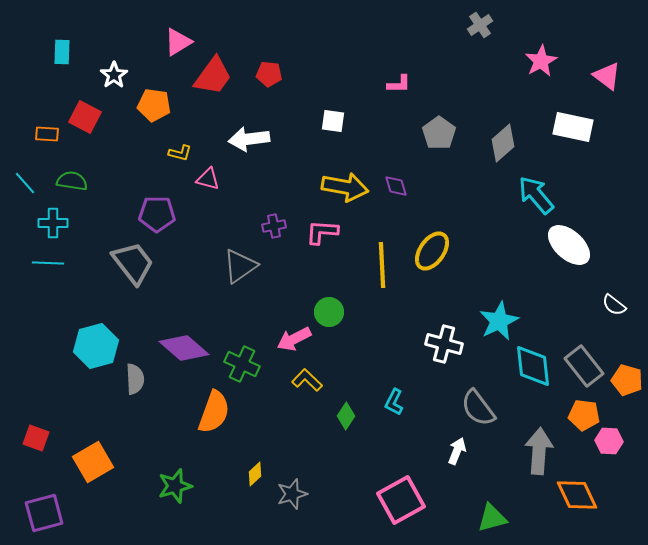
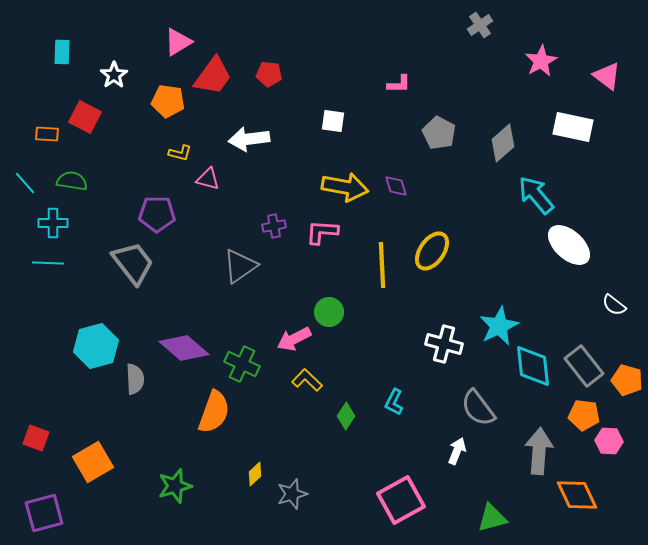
orange pentagon at (154, 105): moved 14 px right, 4 px up
gray pentagon at (439, 133): rotated 8 degrees counterclockwise
cyan star at (499, 321): moved 5 px down
